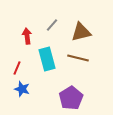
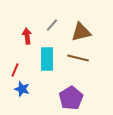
cyan rectangle: rotated 15 degrees clockwise
red line: moved 2 px left, 2 px down
